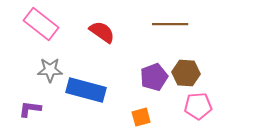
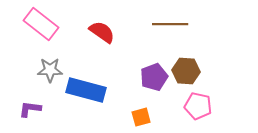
brown hexagon: moved 2 px up
pink pentagon: rotated 16 degrees clockwise
